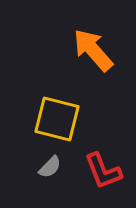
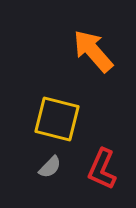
orange arrow: moved 1 px down
red L-shape: moved 1 px left, 2 px up; rotated 45 degrees clockwise
